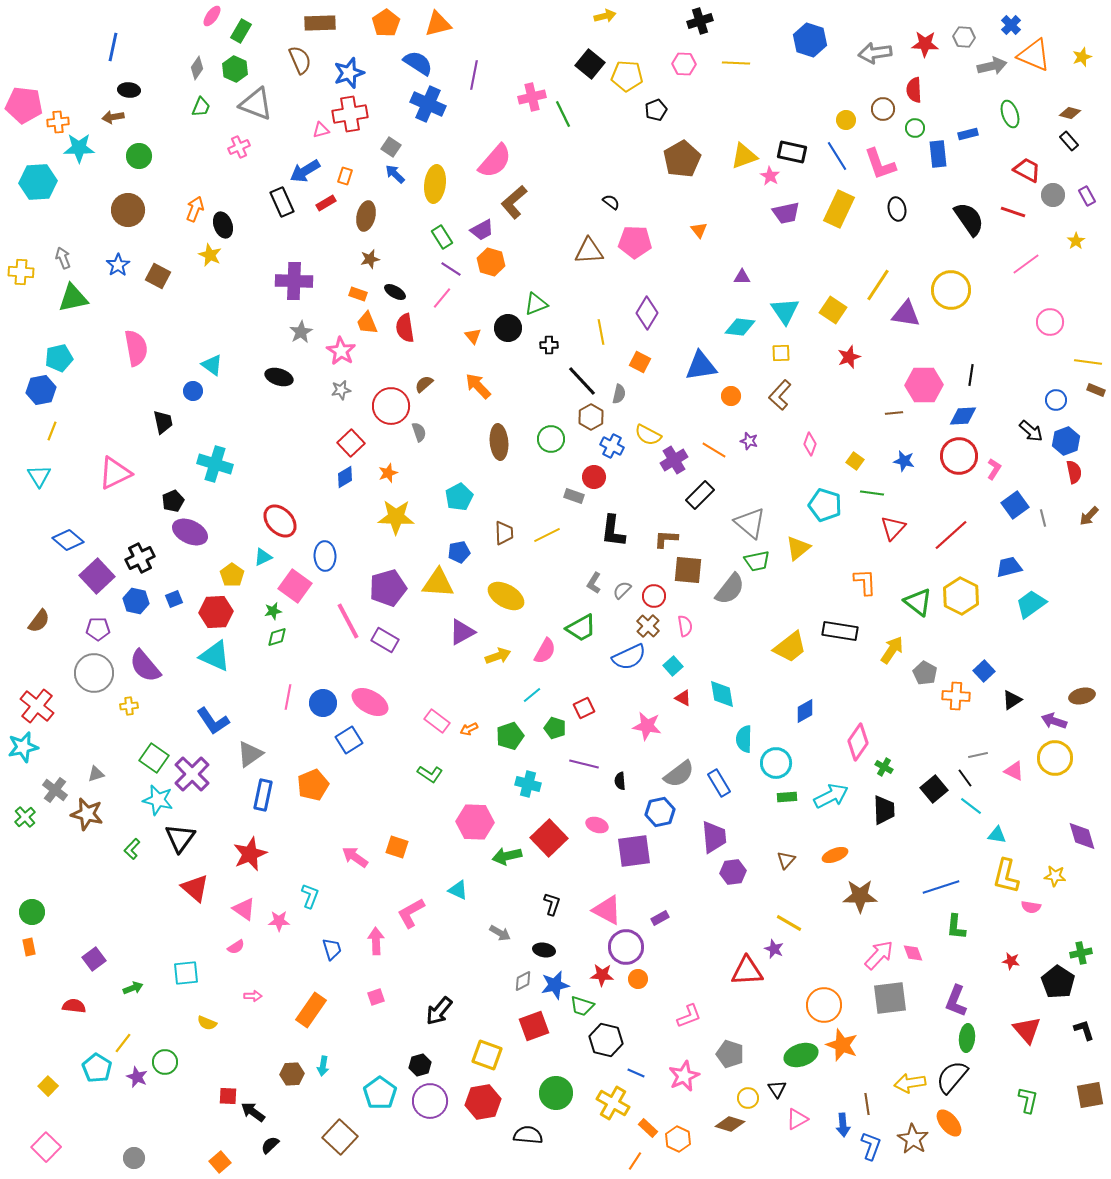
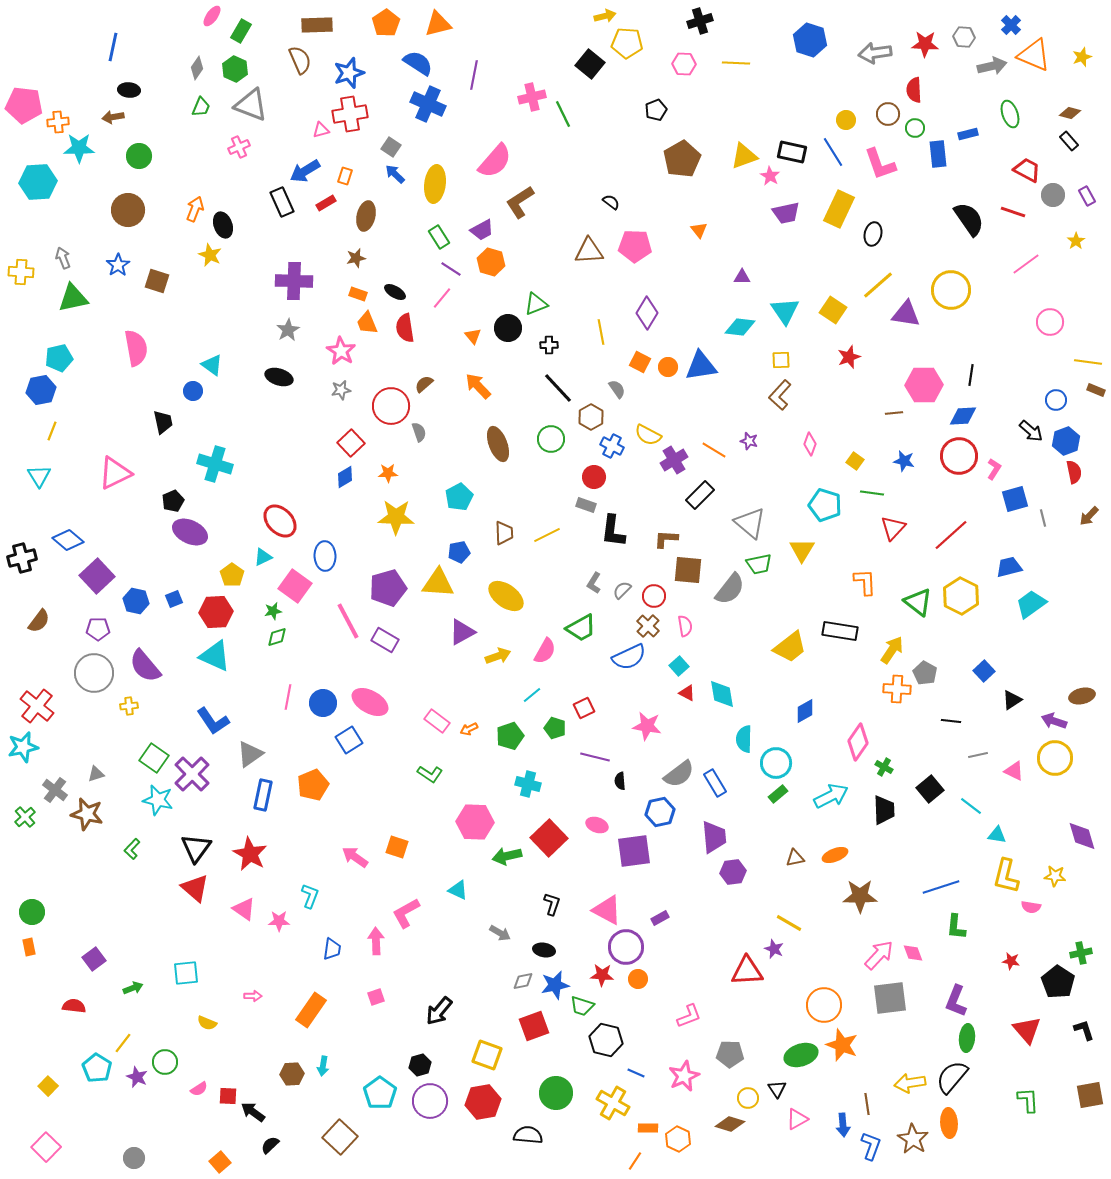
brown rectangle at (320, 23): moved 3 px left, 2 px down
yellow pentagon at (627, 76): moved 33 px up
gray triangle at (256, 104): moved 5 px left, 1 px down
brown circle at (883, 109): moved 5 px right, 5 px down
blue line at (837, 156): moved 4 px left, 4 px up
brown L-shape at (514, 202): moved 6 px right; rotated 8 degrees clockwise
black ellipse at (897, 209): moved 24 px left, 25 px down; rotated 25 degrees clockwise
green rectangle at (442, 237): moved 3 px left
pink pentagon at (635, 242): moved 4 px down
brown star at (370, 259): moved 14 px left, 1 px up
brown square at (158, 276): moved 1 px left, 5 px down; rotated 10 degrees counterclockwise
yellow line at (878, 285): rotated 16 degrees clockwise
gray star at (301, 332): moved 13 px left, 2 px up
yellow square at (781, 353): moved 7 px down
black line at (582, 381): moved 24 px left, 7 px down
gray semicircle at (619, 394): moved 2 px left, 5 px up; rotated 48 degrees counterclockwise
orange circle at (731, 396): moved 63 px left, 29 px up
brown ellipse at (499, 442): moved 1 px left, 2 px down; rotated 16 degrees counterclockwise
orange star at (388, 473): rotated 18 degrees clockwise
gray rectangle at (574, 496): moved 12 px right, 9 px down
blue square at (1015, 505): moved 6 px up; rotated 20 degrees clockwise
yellow triangle at (798, 548): moved 4 px right, 2 px down; rotated 20 degrees counterclockwise
black cross at (140, 558): moved 118 px left; rotated 12 degrees clockwise
green trapezoid at (757, 561): moved 2 px right, 3 px down
yellow ellipse at (506, 596): rotated 6 degrees clockwise
cyan square at (673, 666): moved 6 px right
orange cross at (956, 696): moved 59 px left, 7 px up
red triangle at (683, 698): moved 4 px right, 5 px up
purple line at (584, 764): moved 11 px right, 7 px up
black line at (965, 778): moved 14 px left, 57 px up; rotated 48 degrees counterclockwise
blue rectangle at (719, 783): moved 4 px left
black square at (934, 789): moved 4 px left
green rectangle at (787, 797): moved 9 px left, 3 px up; rotated 36 degrees counterclockwise
black triangle at (180, 838): moved 16 px right, 10 px down
red star at (250, 854): rotated 20 degrees counterclockwise
brown triangle at (786, 860): moved 9 px right, 2 px up; rotated 36 degrees clockwise
pink L-shape at (411, 913): moved 5 px left
pink semicircle at (236, 947): moved 37 px left, 142 px down
blue trapezoid at (332, 949): rotated 25 degrees clockwise
gray diamond at (523, 981): rotated 15 degrees clockwise
gray pentagon at (730, 1054): rotated 16 degrees counterclockwise
green L-shape at (1028, 1100): rotated 16 degrees counterclockwise
orange ellipse at (949, 1123): rotated 36 degrees clockwise
orange rectangle at (648, 1128): rotated 42 degrees counterclockwise
